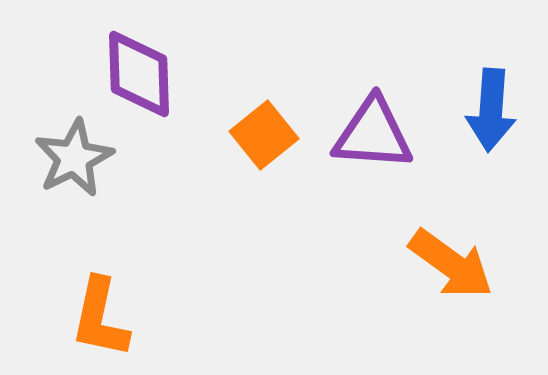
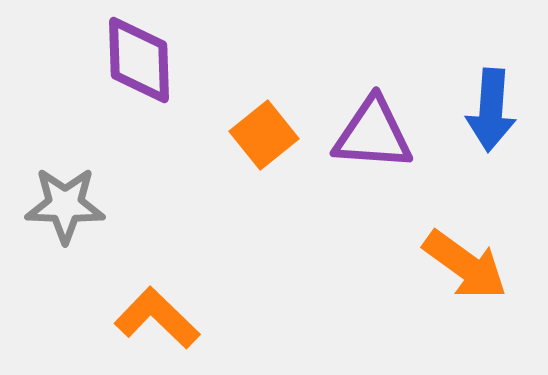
purple diamond: moved 14 px up
gray star: moved 9 px left, 47 px down; rotated 28 degrees clockwise
orange arrow: moved 14 px right, 1 px down
orange L-shape: moved 57 px right; rotated 122 degrees clockwise
